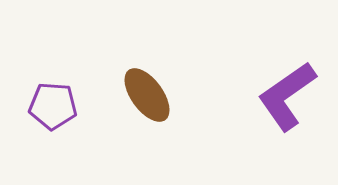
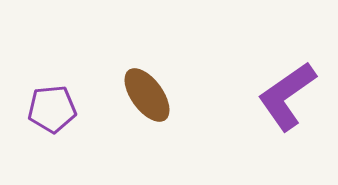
purple pentagon: moved 1 px left, 3 px down; rotated 9 degrees counterclockwise
